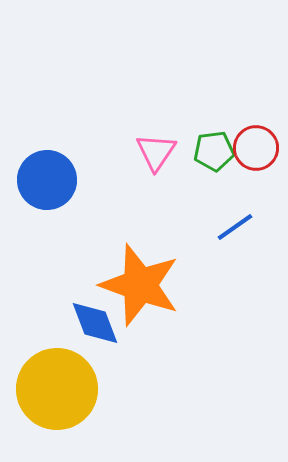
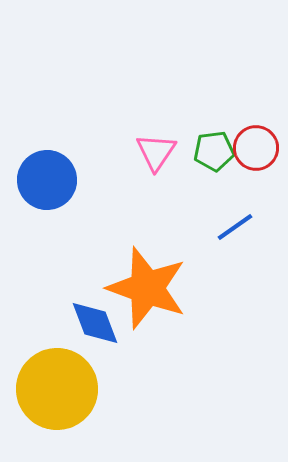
orange star: moved 7 px right, 3 px down
